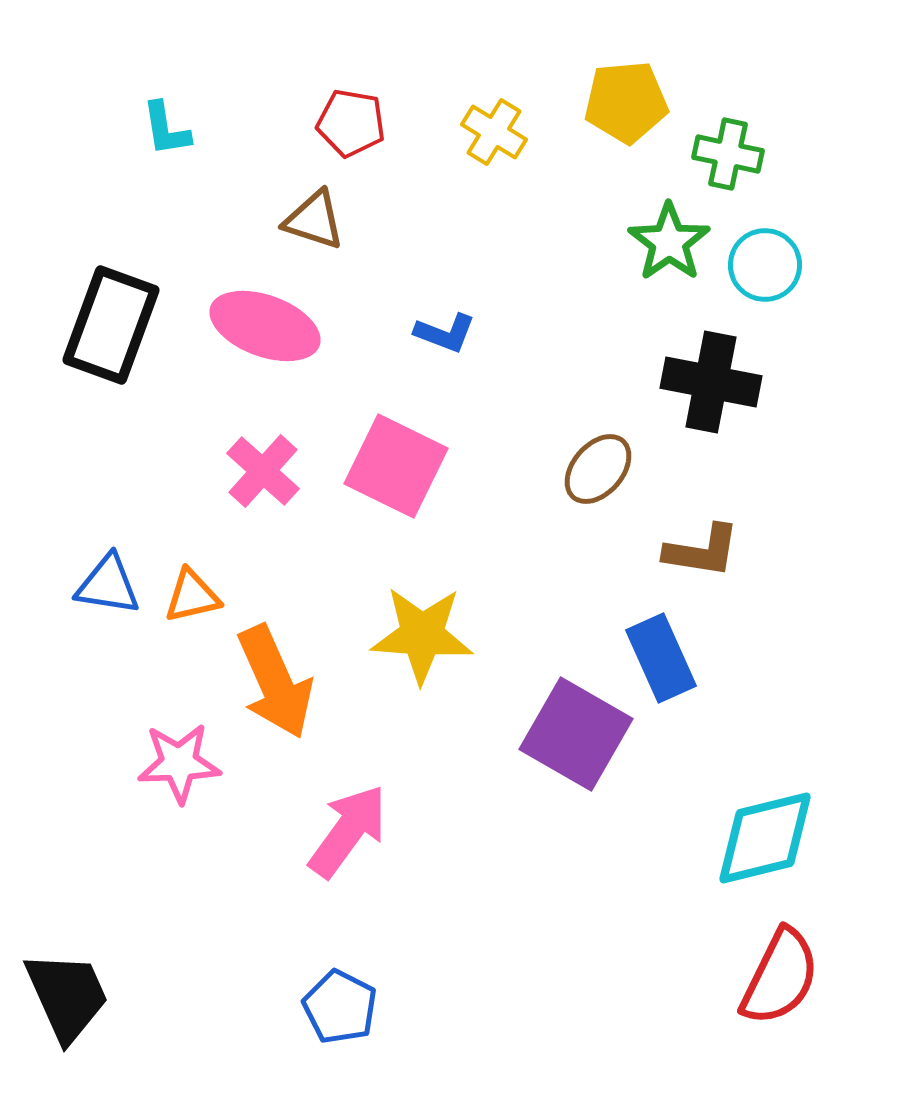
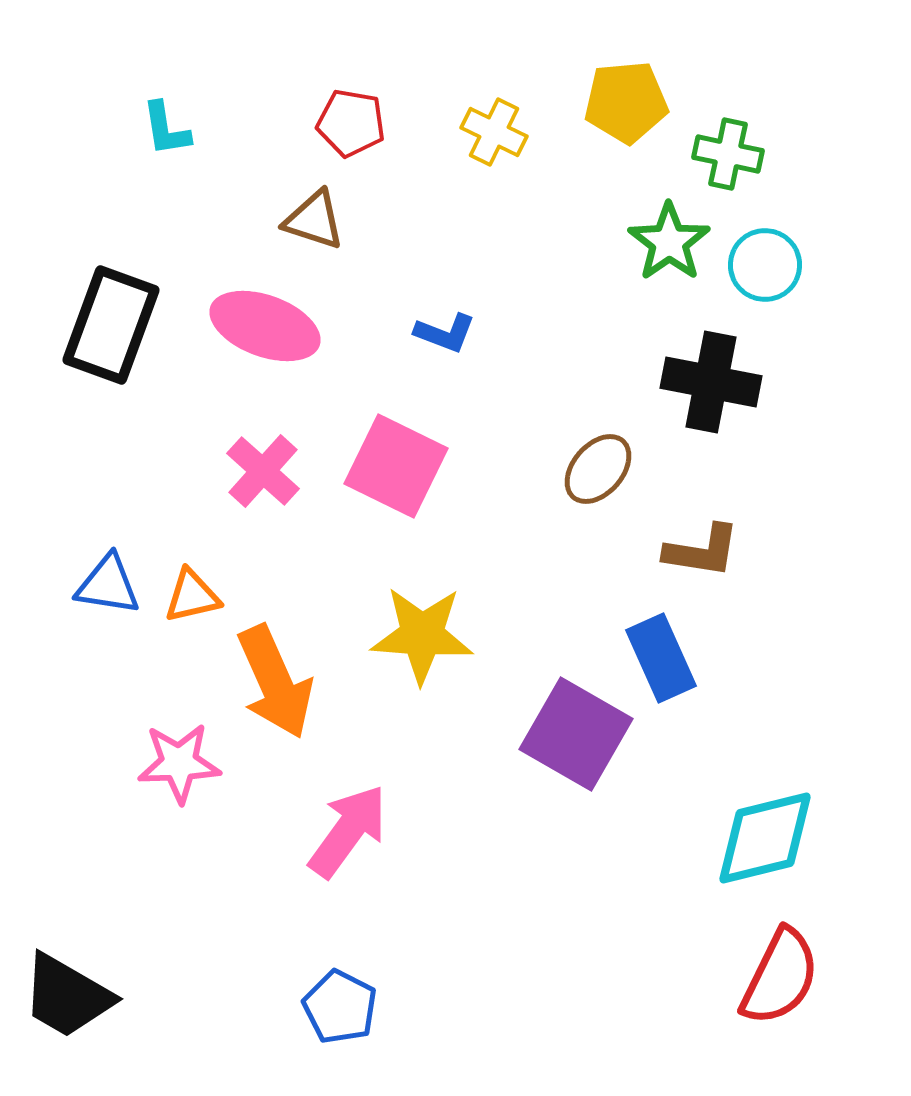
yellow cross: rotated 6 degrees counterclockwise
black trapezoid: rotated 144 degrees clockwise
